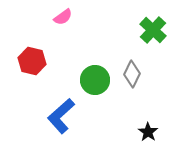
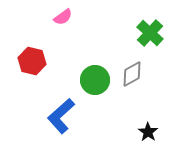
green cross: moved 3 px left, 3 px down
gray diamond: rotated 36 degrees clockwise
